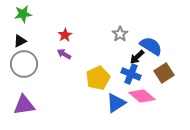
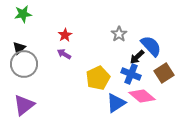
gray star: moved 1 px left
black triangle: moved 1 px left, 7 px down; rotated 16 degrees counterclockwise
blue semicircle: rotated 15 degrees clockwise
purple triangle: rotated 30 degrees counterclockwise
